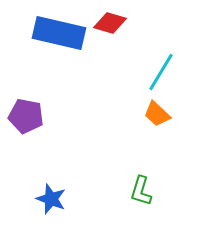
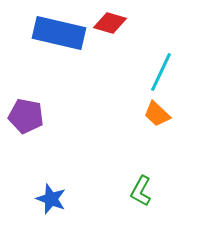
cyan line: rotated 6 degrees counterclockwise
green L-shape: rotated 12 degrees clockwise
